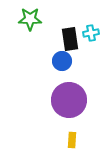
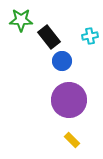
green star: moved 9 px left, 1 px down
cyan cross: moved 1 px left, 3 px down
black rectangle: moved 21 px left, 2 px up; rotated 30 degrees counterclockwise
yellow rectangle: rotated 49 degrees counterclockwise
